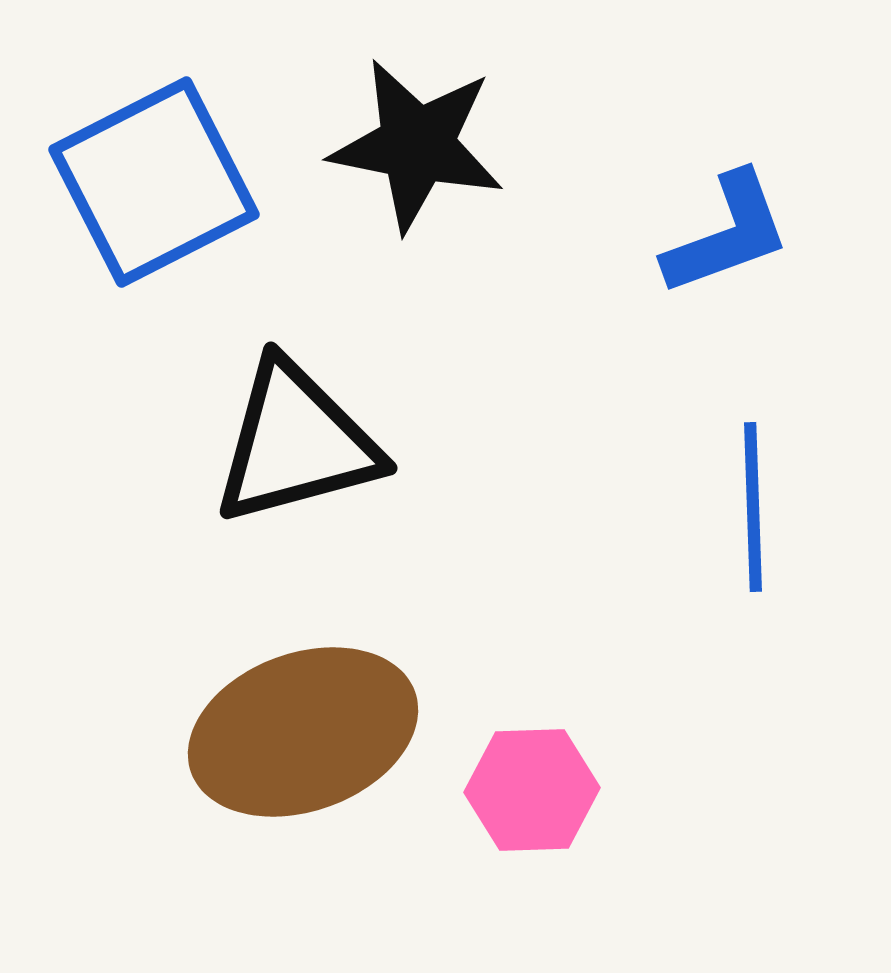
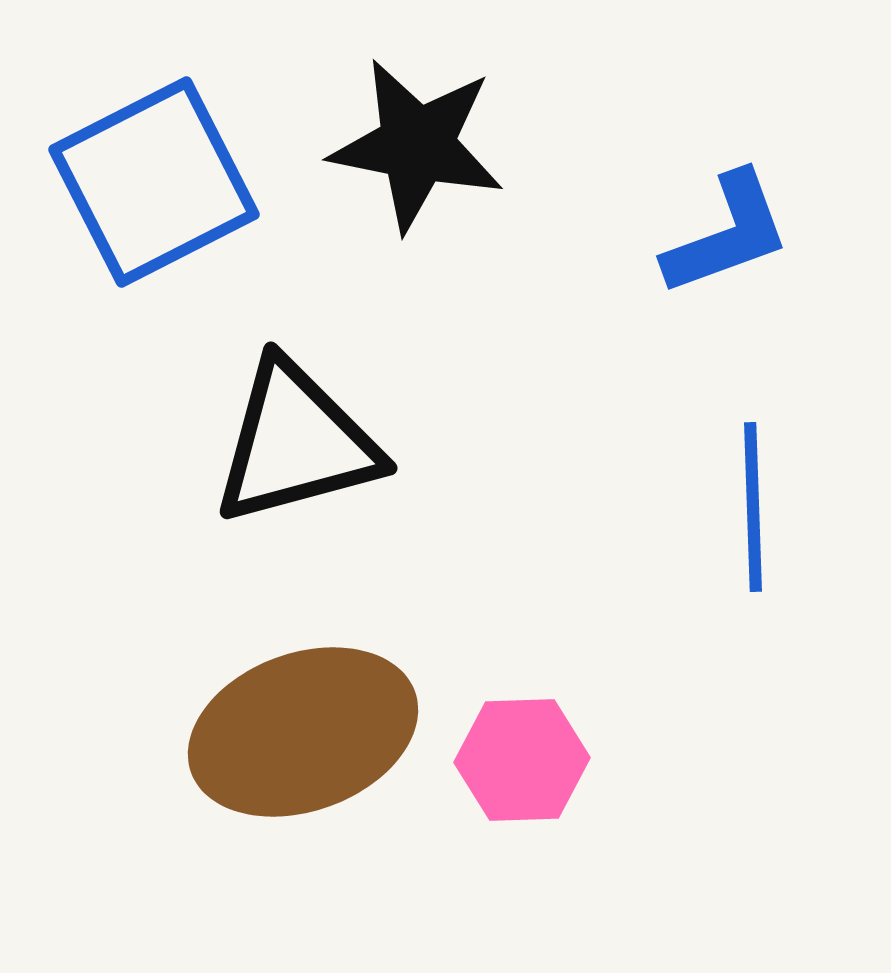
pink hexagon: moved 10 px left, 30 px up
